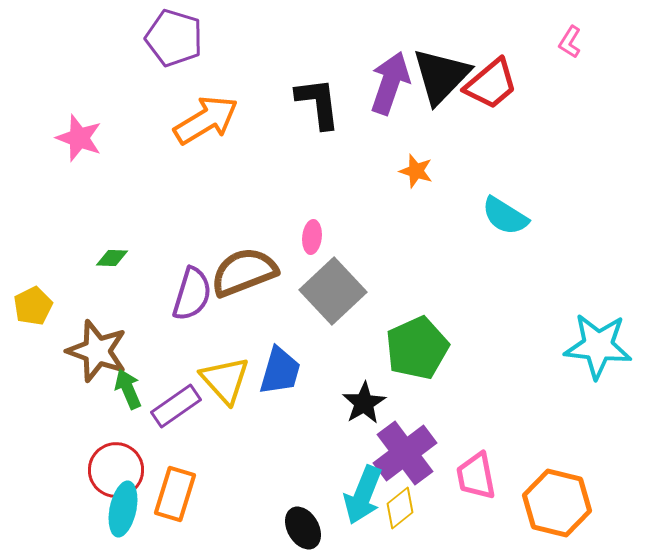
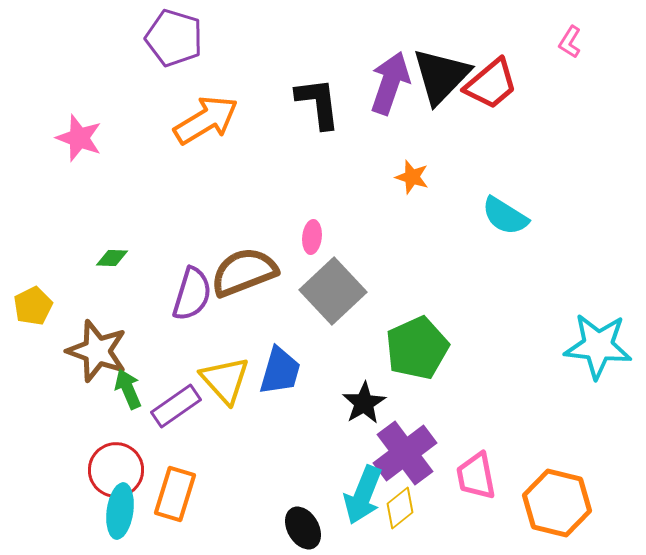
orange star: moved 4 px left, 6 px down
cyan ellipse: moved 3 px left, 2 px down; rotated 4 degrees counterclockwise
